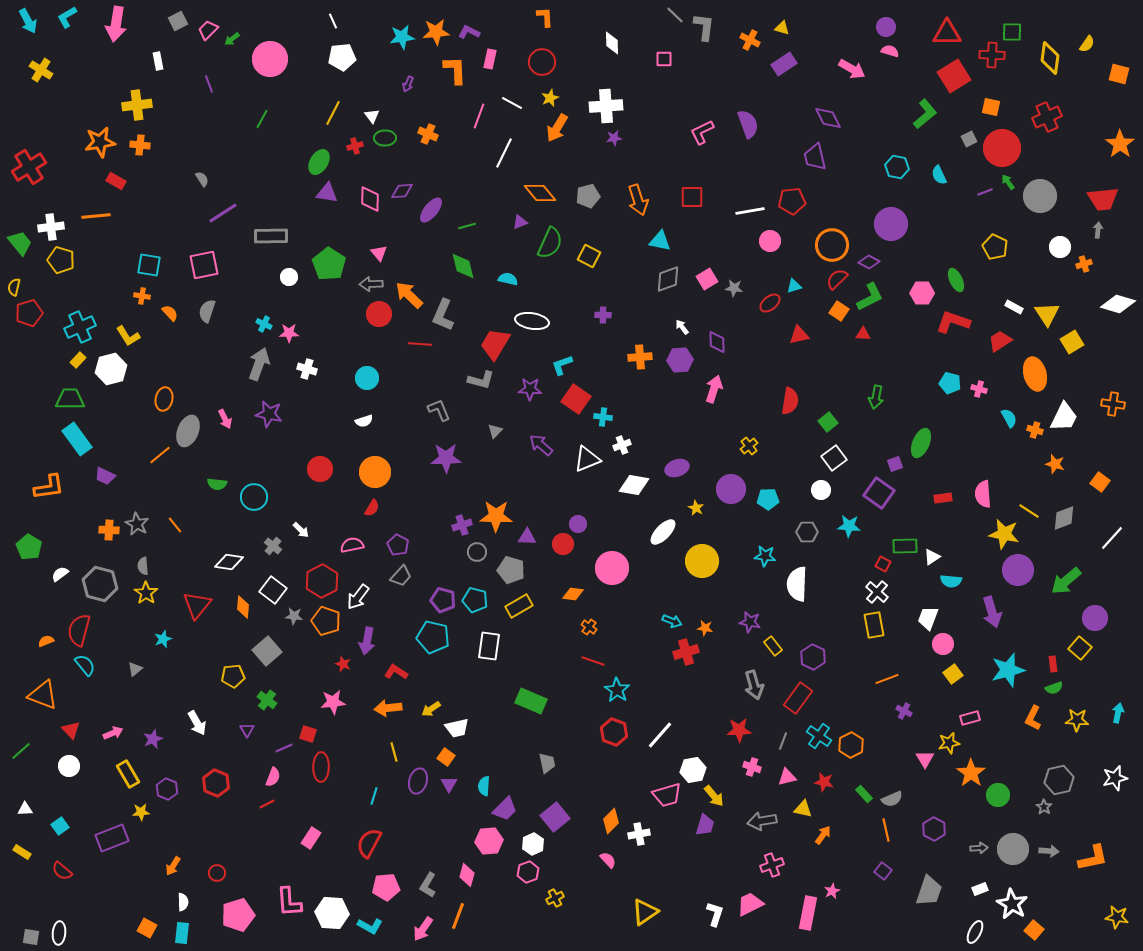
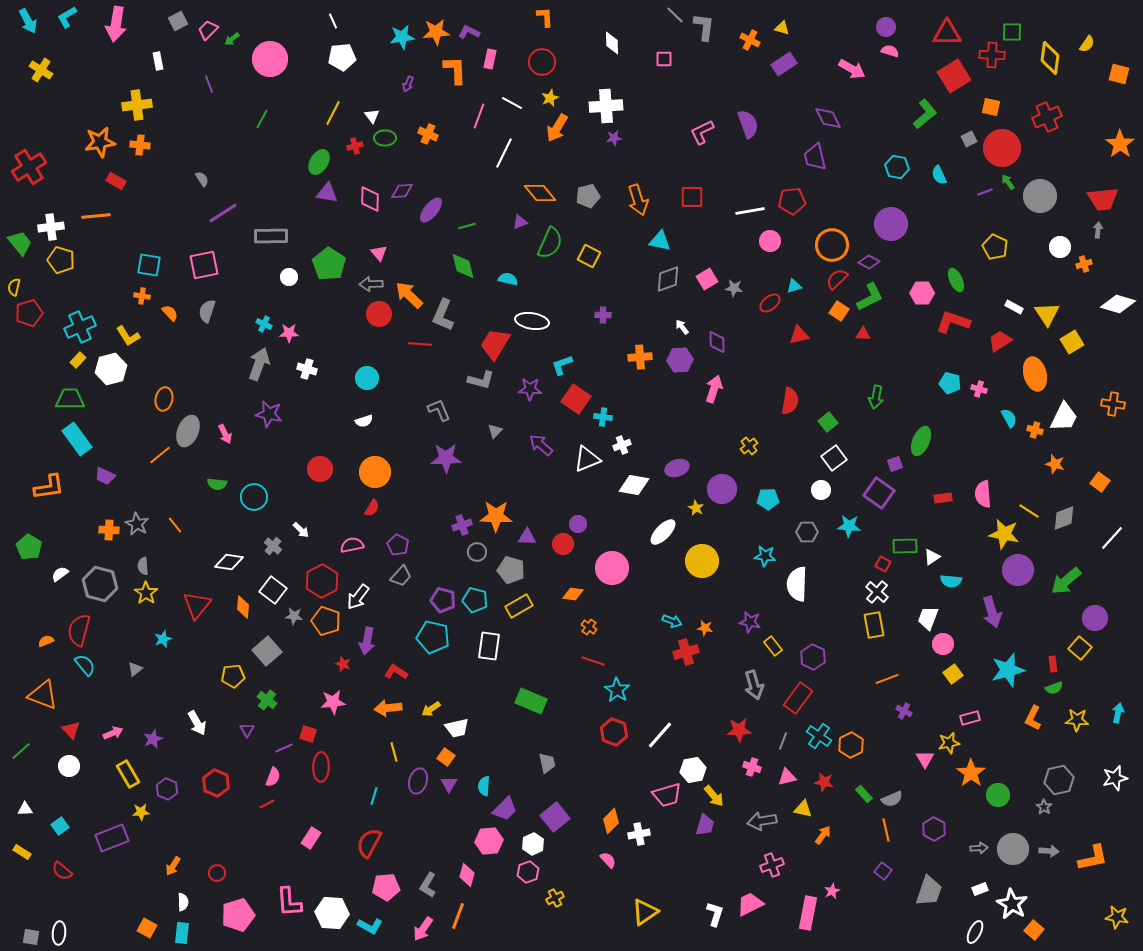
pink arrow at (225, 419): moved 15 px down
green ellipse at (921, 443): moved 2 px up
purple circle at (731, 489): moved 9 px left
